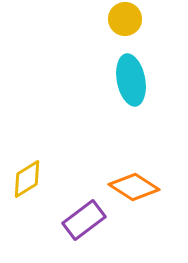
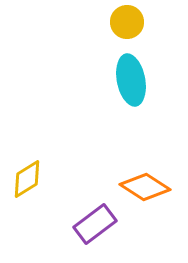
yellow circle: moved 2 px right, 3 px down
orange diamond: moved 11 px right
purple rectangle: moved 11 px right, 4 px down
